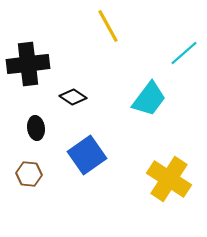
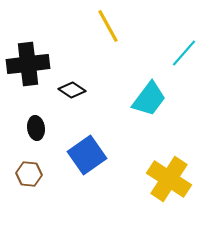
cyan line: rotated 8 degrees counterclockwise
black diamond: moved 1 px left, 7 px up
